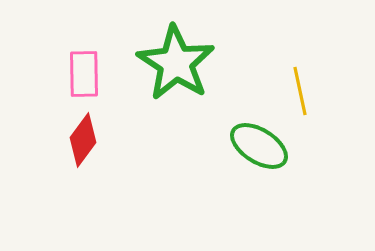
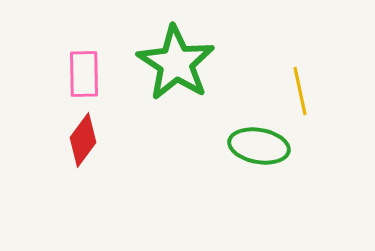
green ellipse: rotated 22 degrees counterclockwise
